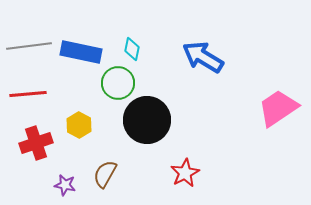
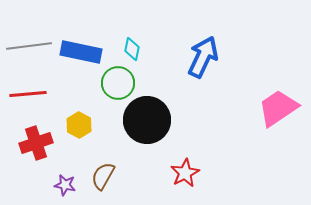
blue arrow: rotated 84 degrees clockwise
brown semicircle: moved 2 px left, 2 px down
